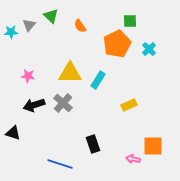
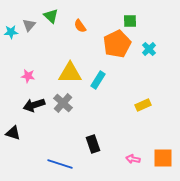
yellow rectangle: moved 14 px right
orange square: moved 10 px right, 12 px down
